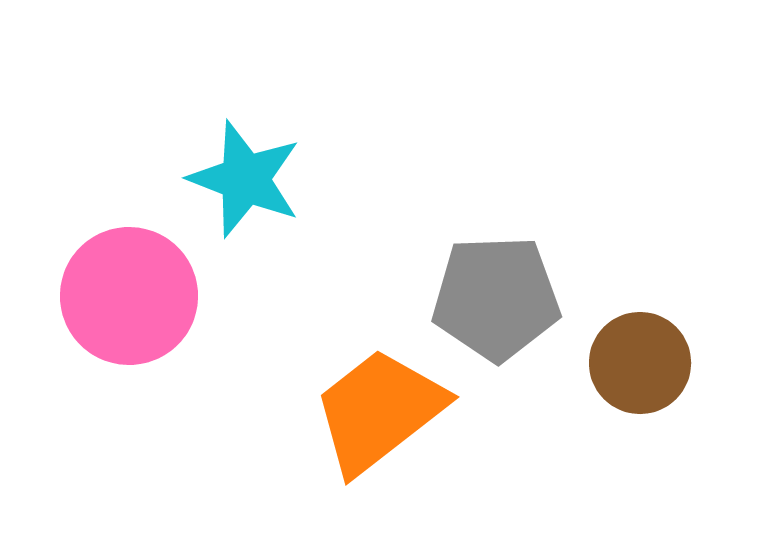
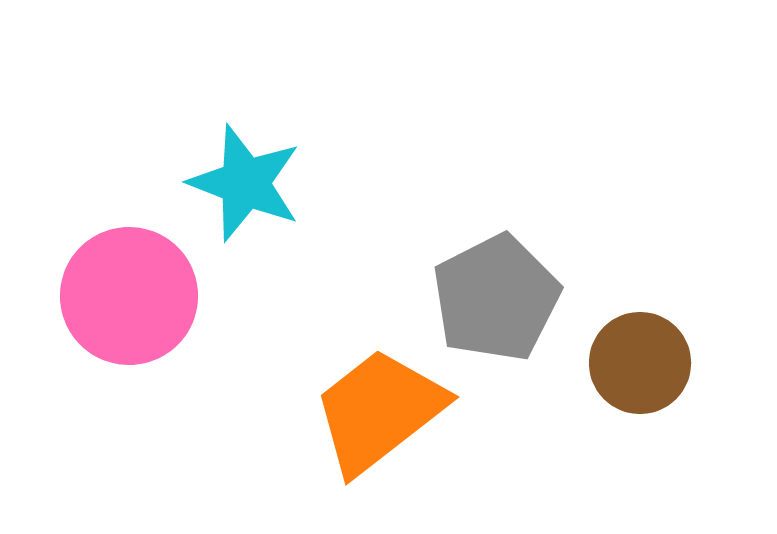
cyan star: moved 4 px down
gray pentagon: rotated 25 degrees counterclockwise
